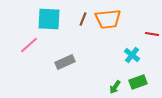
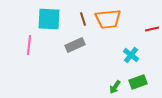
brown line: rotated 40 degrees counterclockwise
red line: moved 5 px up; rotated 24 degrees counterclockwise
pink line: rotated 42 degrees counterclockwise
cyan cross: moved 1 px left
gray rectangle: moved 10 px right, 17 px up
